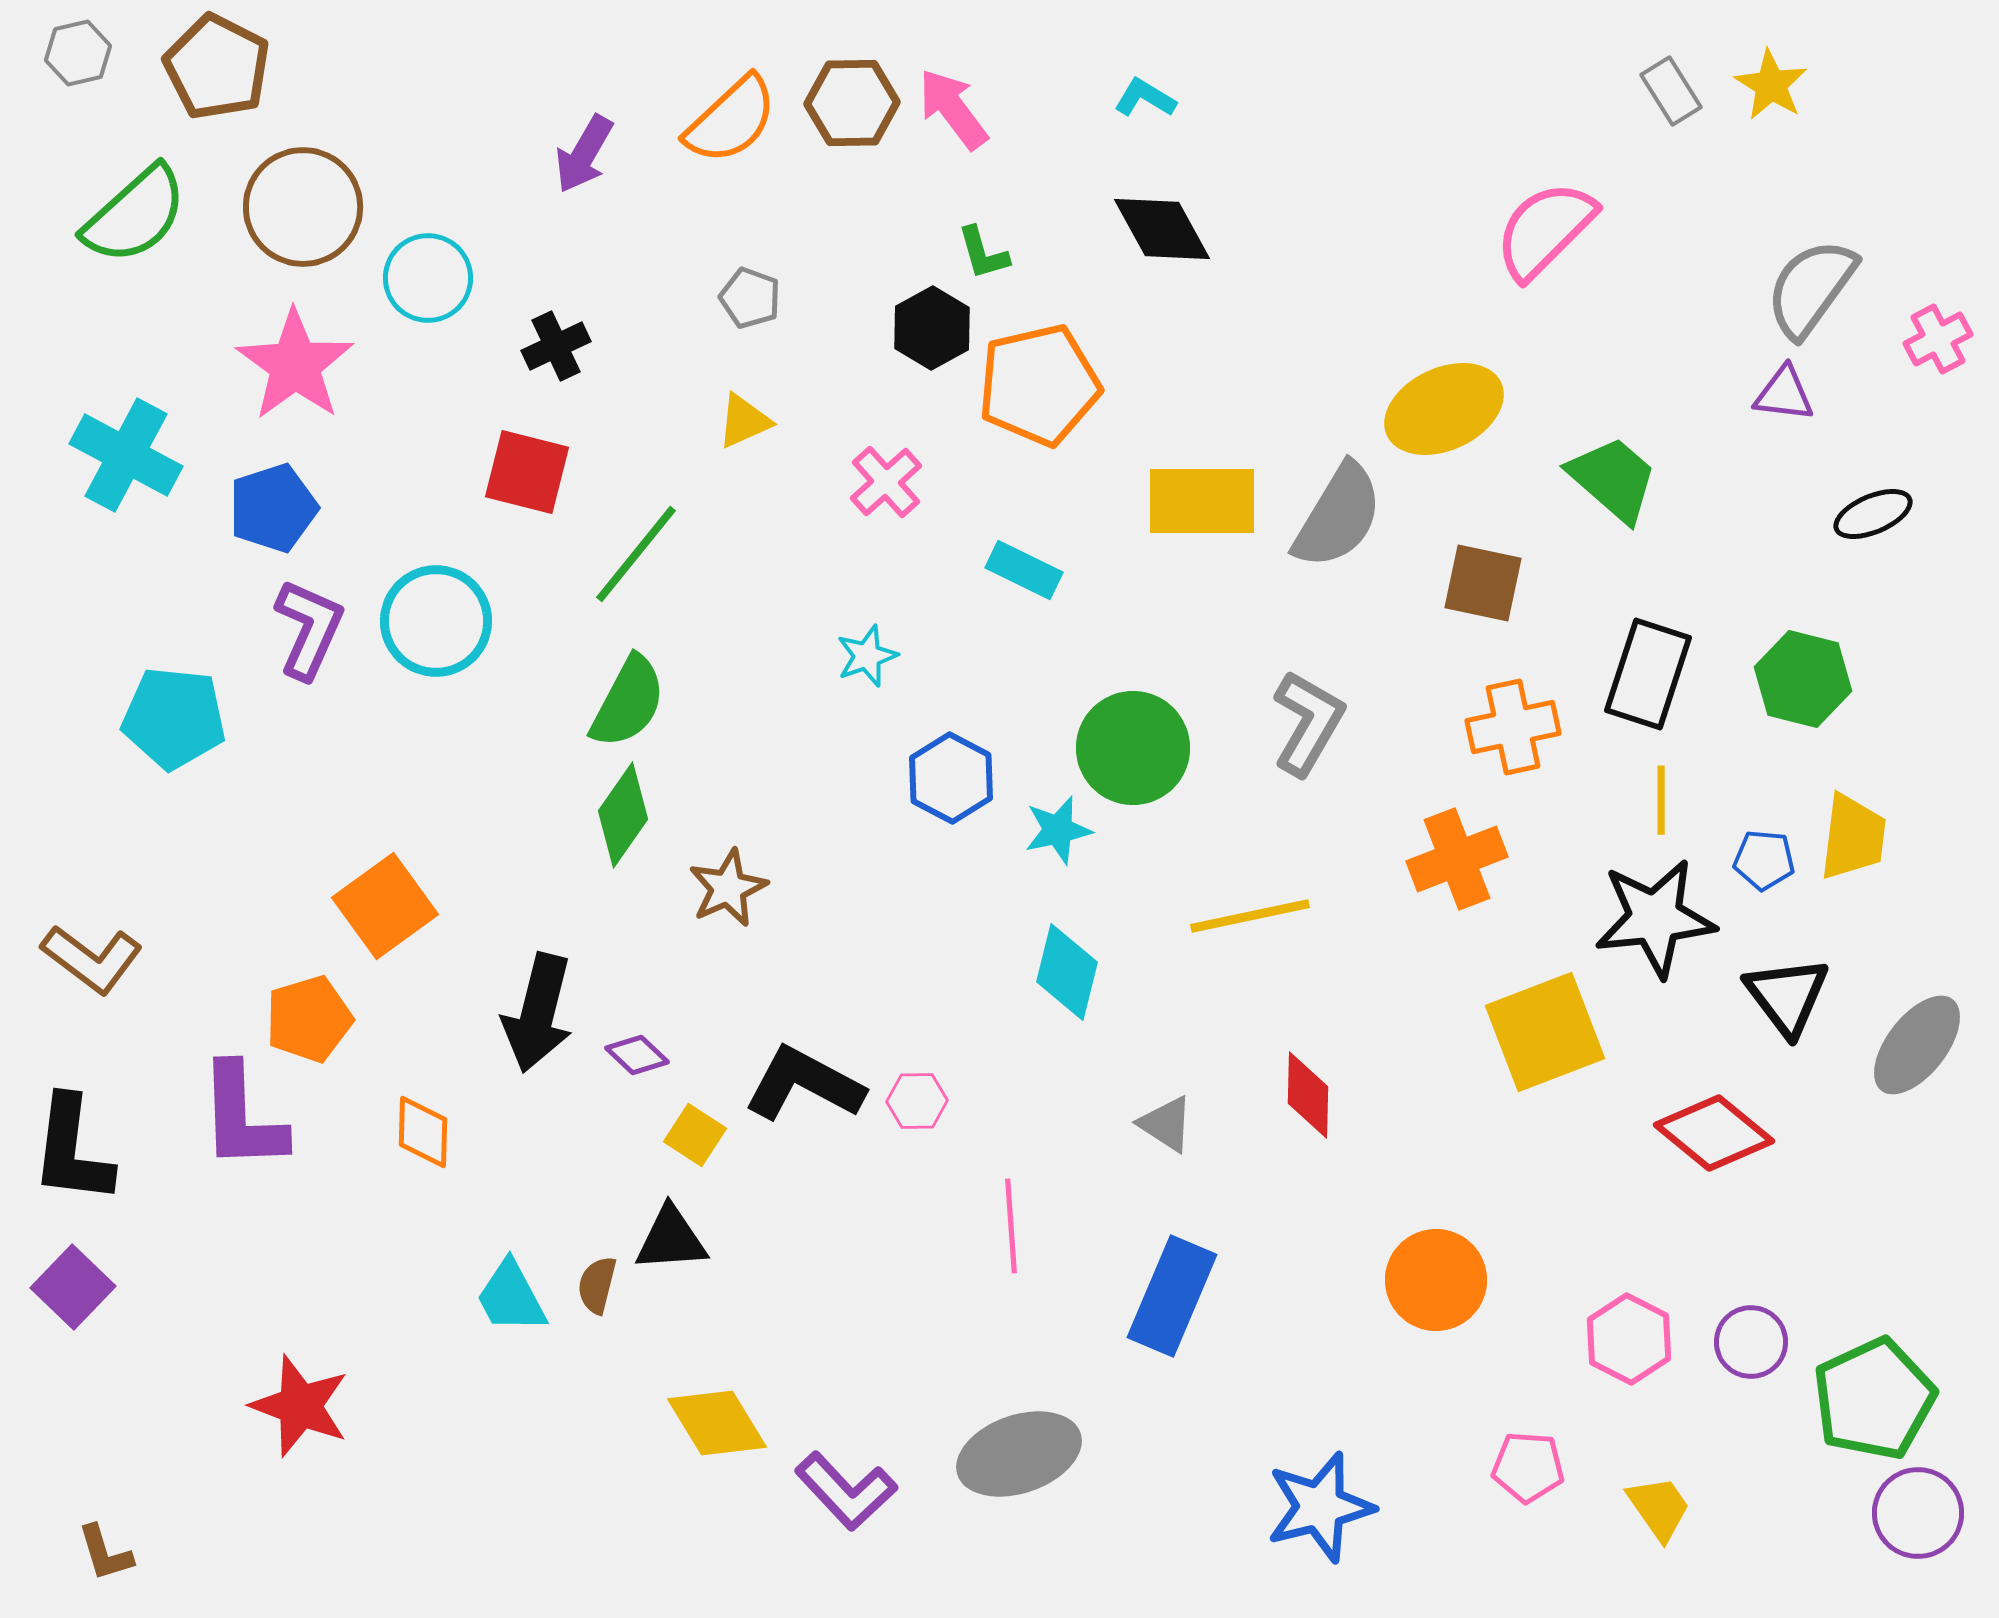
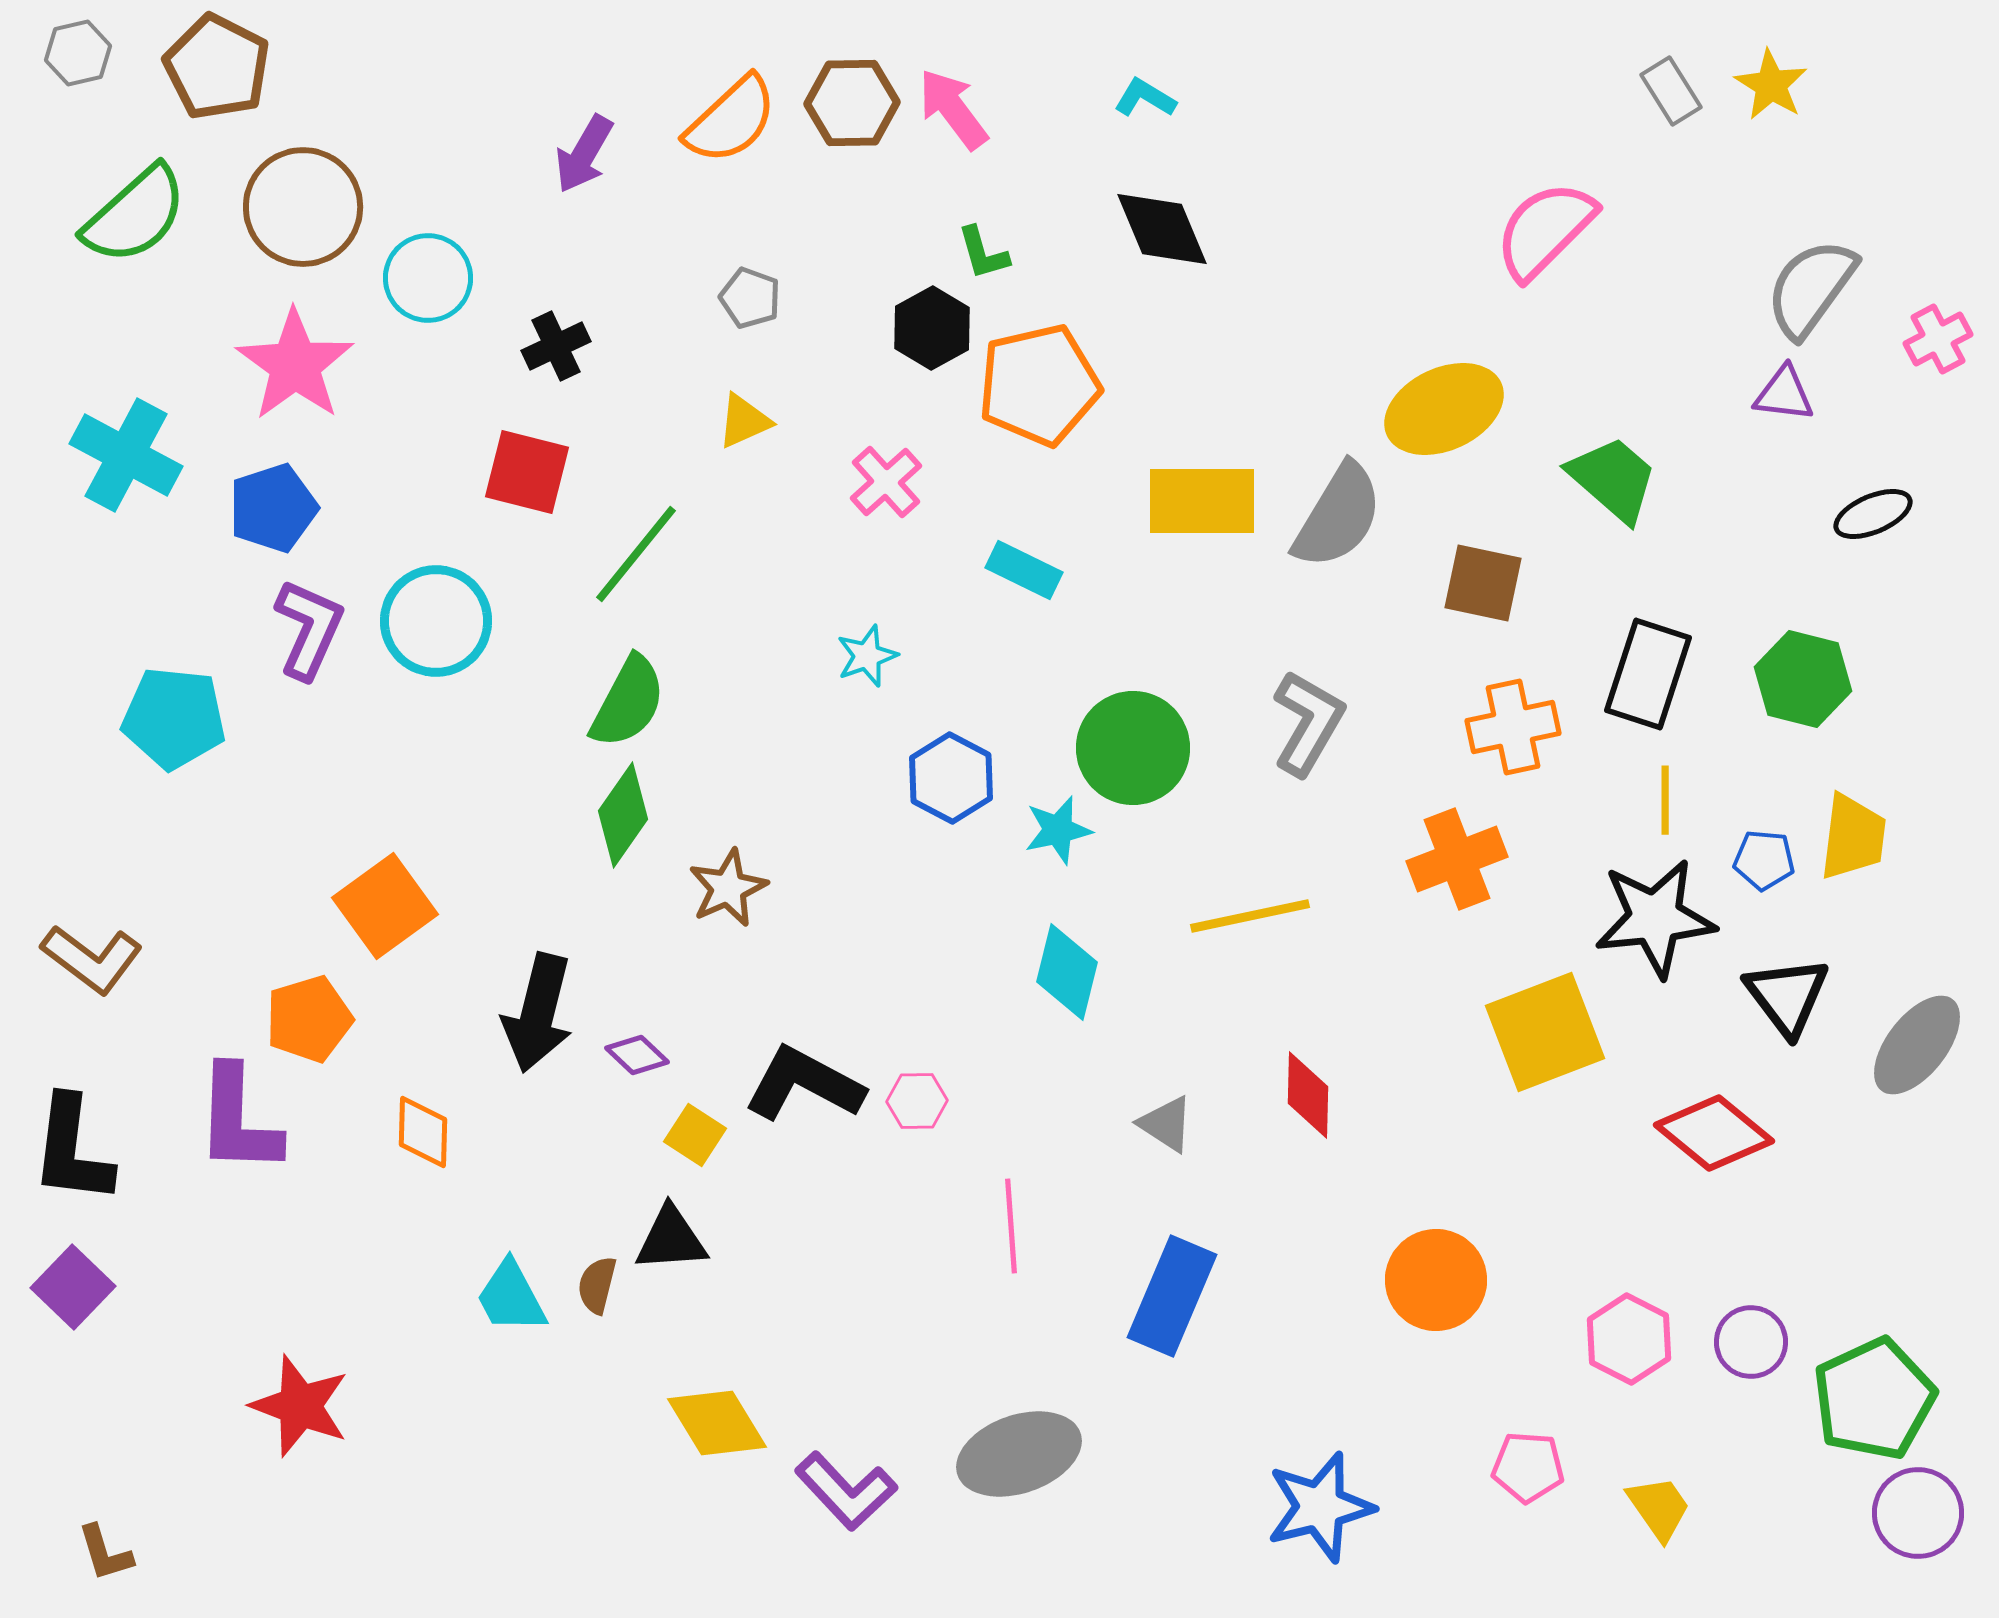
black diamond at (1162, 229): rotated 6 degrees clockwise
yellow line at (1661, 800): moved 4 px right
purple L-shape at (242, 1117): moved 4 px left, 3 px down; rotated 4 degrees clockwise
